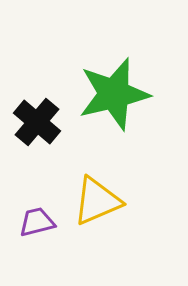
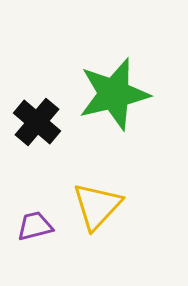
yellow triangle: moved 5 px down; rotated 24 degrees counterclockwise
purple trapezoid: moved 2 px left, 4 px down
